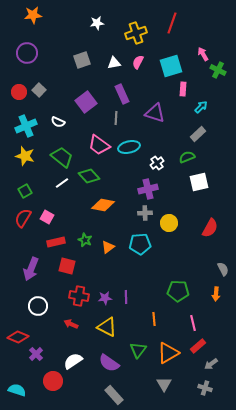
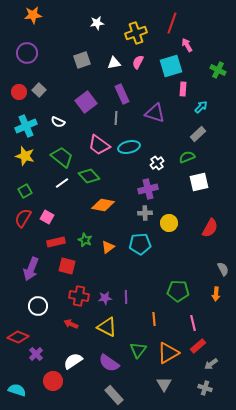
pink arrow at (203, 54): moved 16 px left, 9 px up
